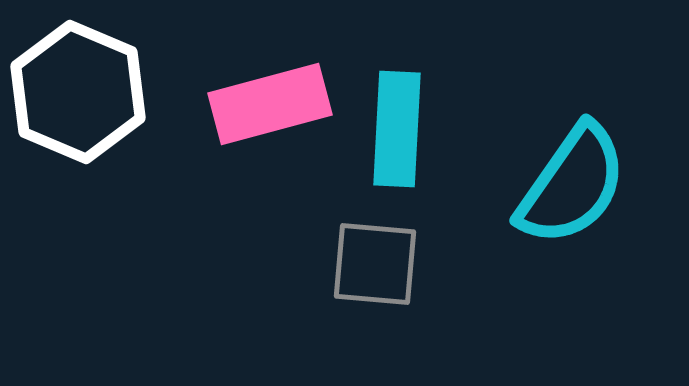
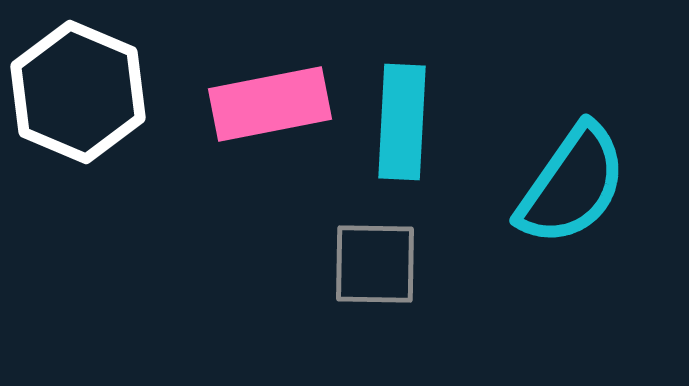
pink rectangle: rotated 4 degrees clockwise
cyan rectangle: moved 5 px right, 7 px up
gray square: rotated 4 degrees counterclockwise
